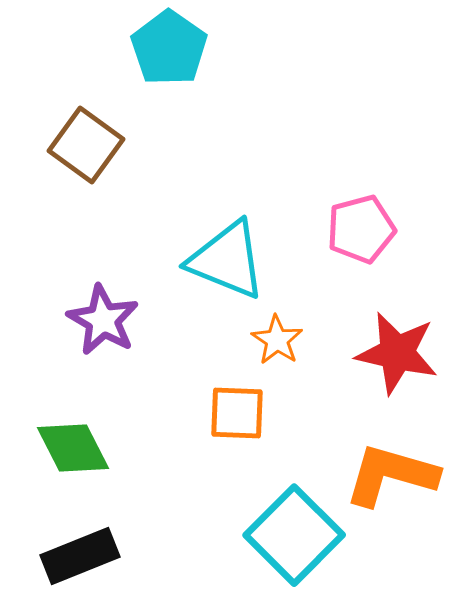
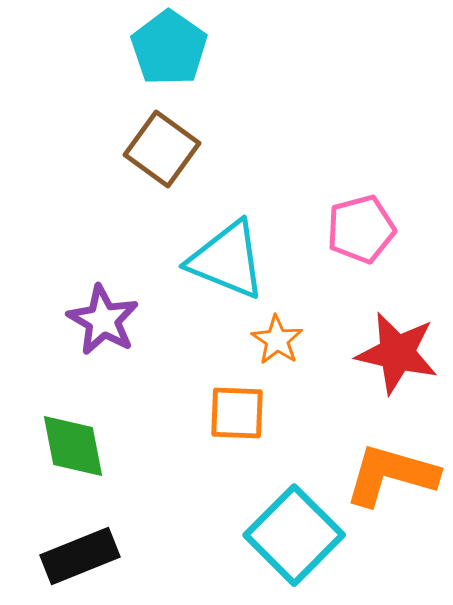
brown square: moved 76 px right, 4 px down
green diamond: moved 2 px up; rotated 16 degrees clockwise
